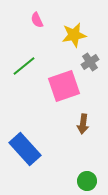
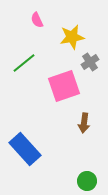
yellow star: moved 2 px left, 2 px down
green line: moved 3 px up
brown arrow: moved 1 px right, 1 px up
